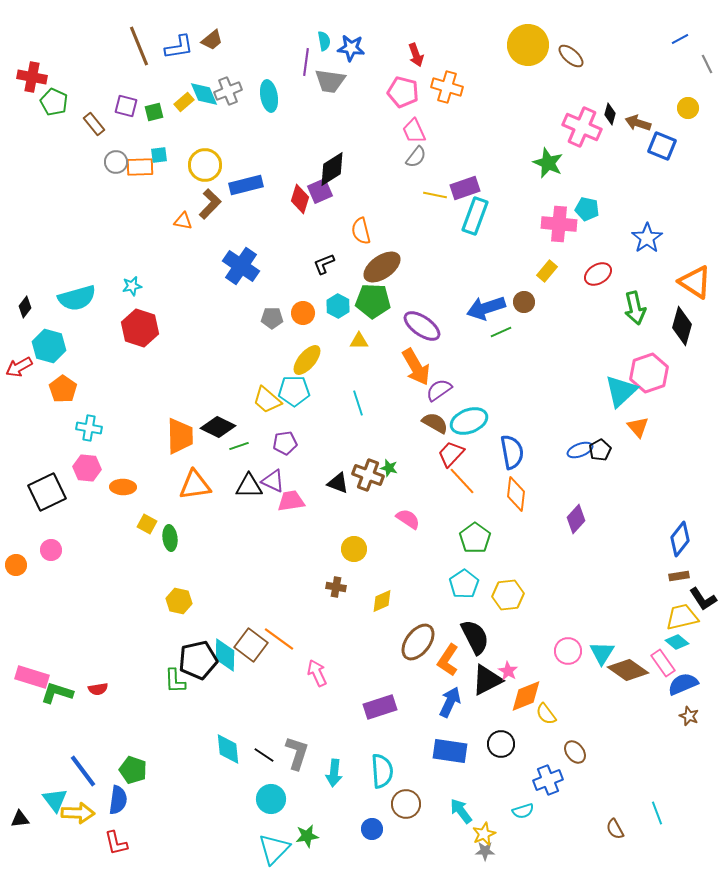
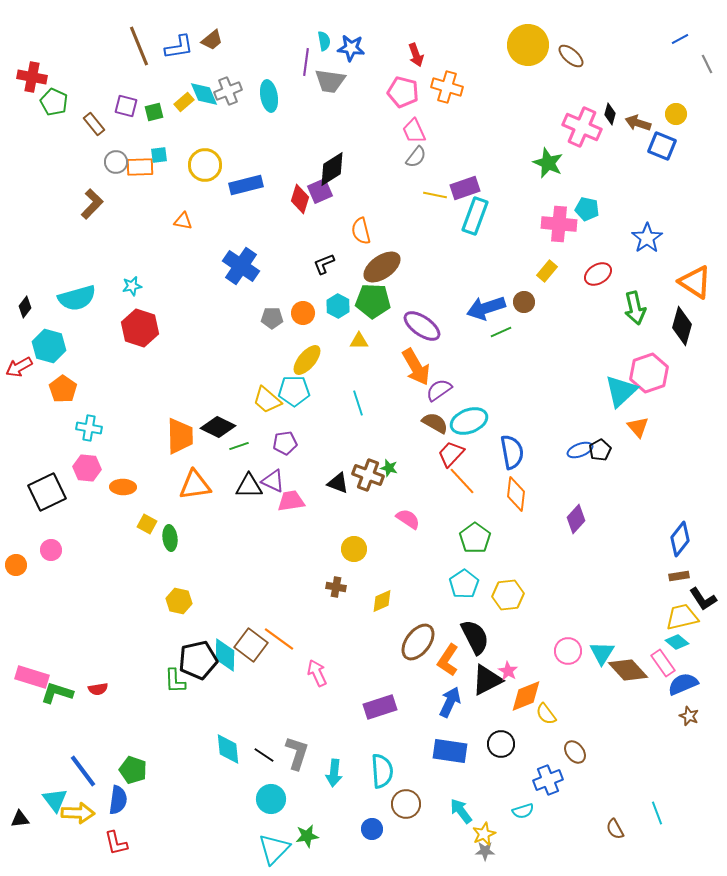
yellow circle at (688, 108): moved 12 px left, 6 px down
brown L-shape at (210, 204): moved 118 px left
brown diamond at (628, 670): rotated 12 degrees clockwise
